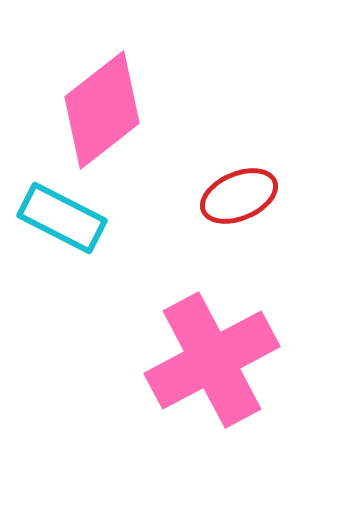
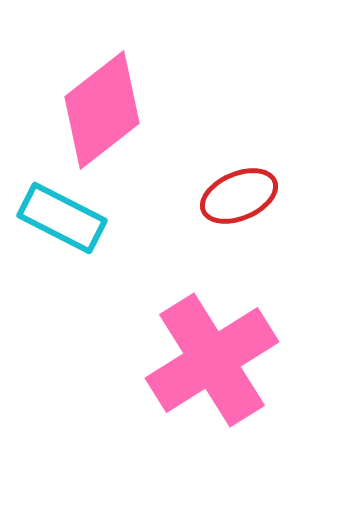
pink cross: rotated 4 degrees counterclockwise
